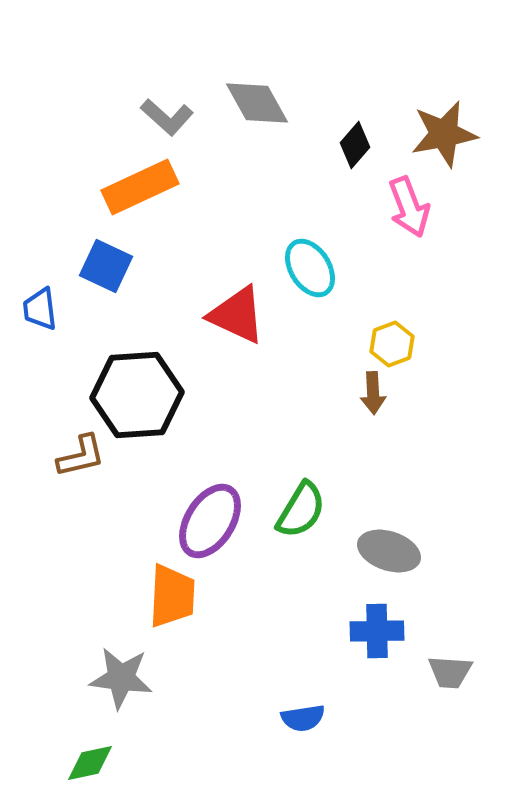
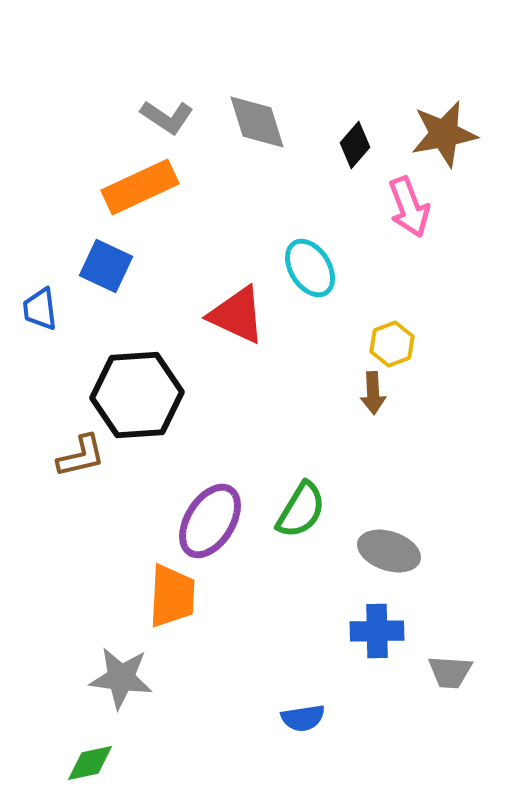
gray diamond: moved 19 px down; rotated 12 degrees clockwise
gray L-shape: rotated 8 degrees counterclockwise
